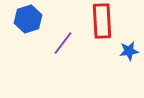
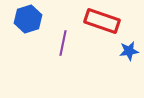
red rectangle: rotated 68 degrees counterclockwise
purple line: rotated 25 degrees counterclockwise
